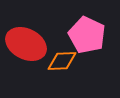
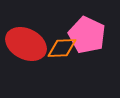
orange diamond: moved 13 px up
